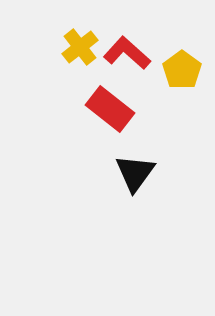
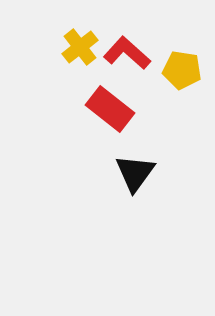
yellow pentagon: rotated 27 degrees counterclockwise
